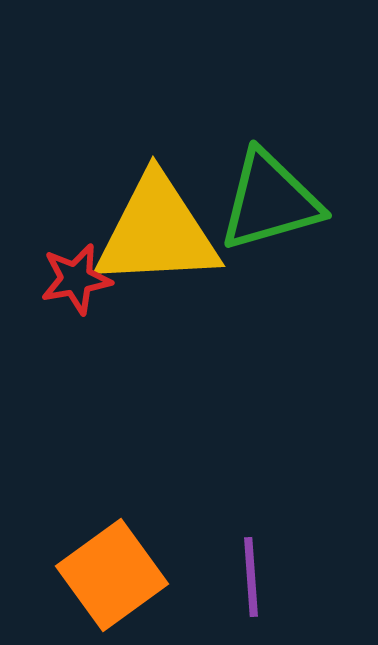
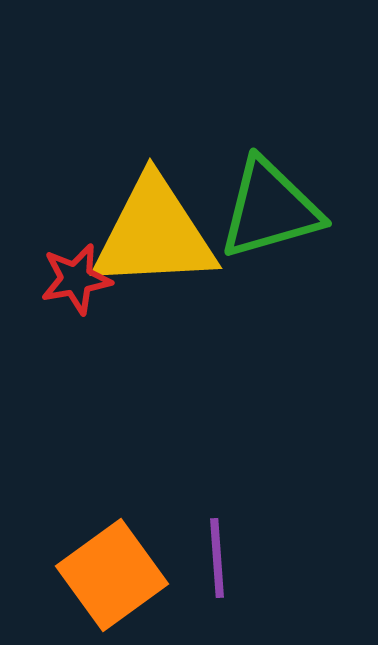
green triangle: moved 8 px down
yellow triangle: moved 3 px left, 2 px down
purple line: moved 34 px left, 19 px up
